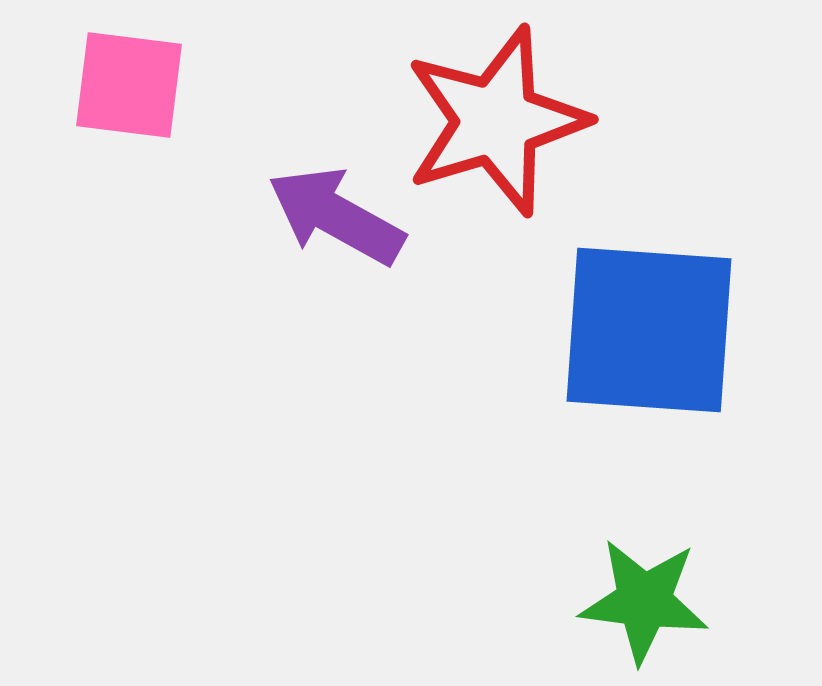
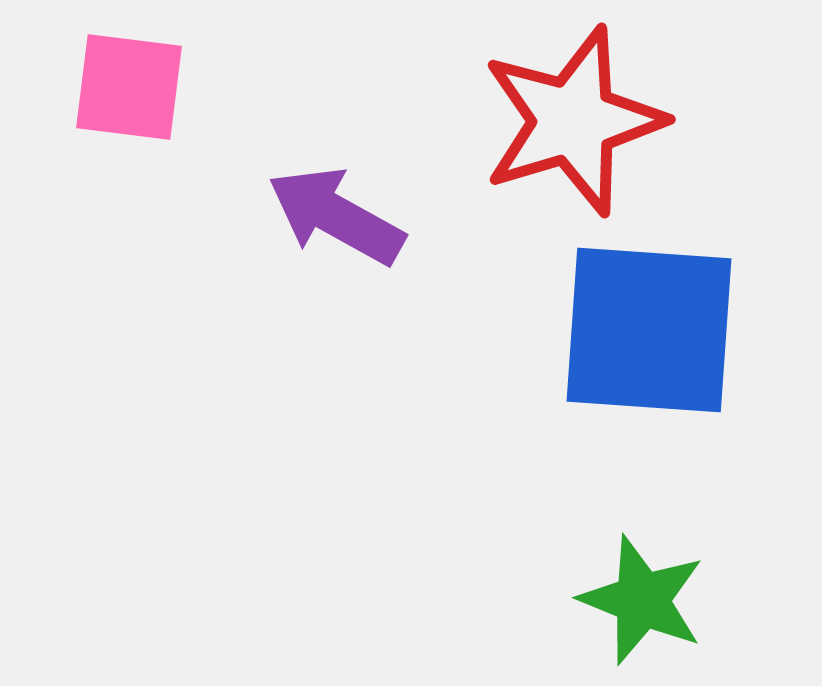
pink square: moved 2 px down
red star: moved 77 px right
green star: moved 2 px left, 1 px up; rotated 15 degrees clockwise
